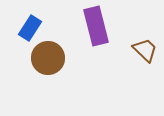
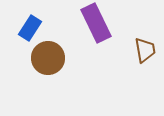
purple rectangle: moved 3 px up; rotated 12 degrees counterclockwise
brown trapezoid: rotated 36 degrees clockwise
